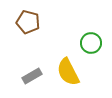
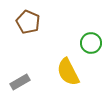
brown pentagon: rotated 10 degrees clockwise
gray rectangle: moved 12 px left, 6 px down
